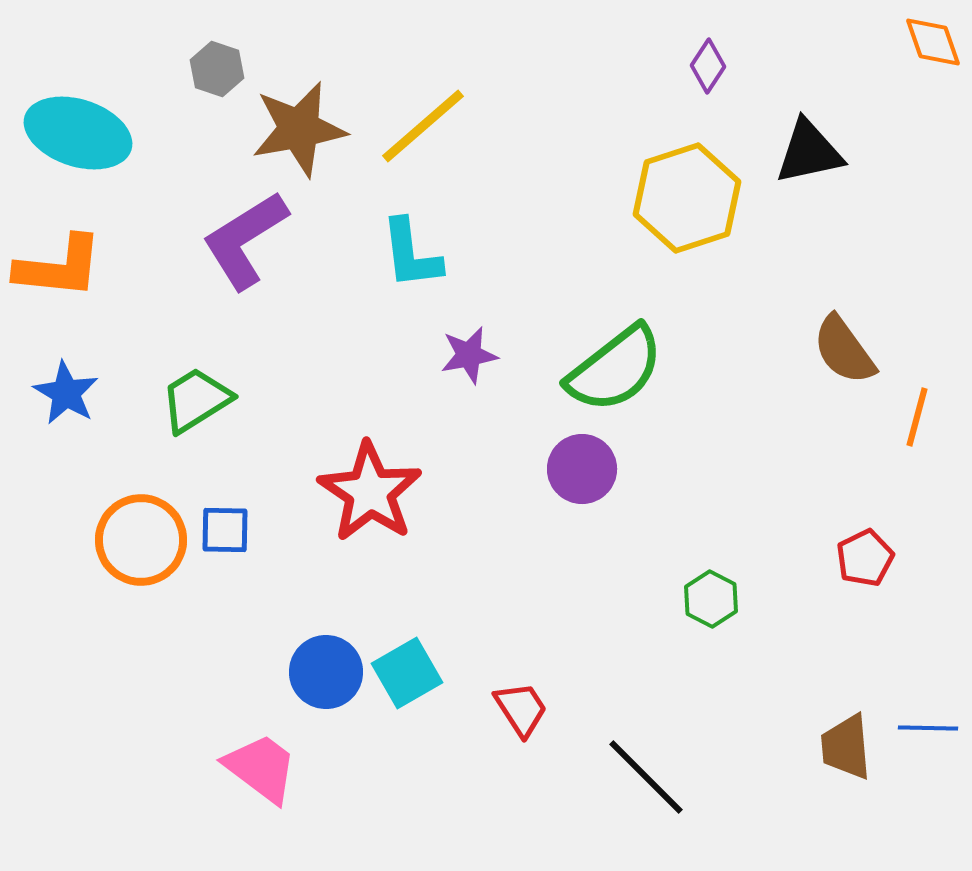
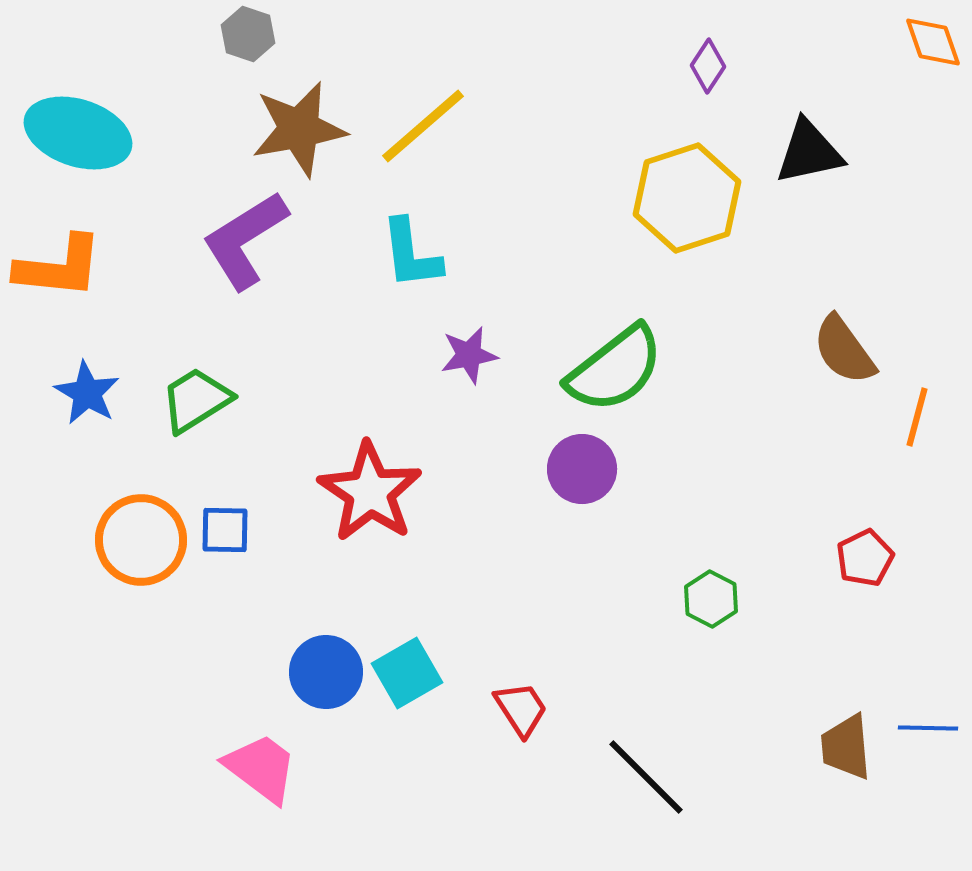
gray hexagon: moved 31 px right, 35 px up
blue star: moved 21 px right
